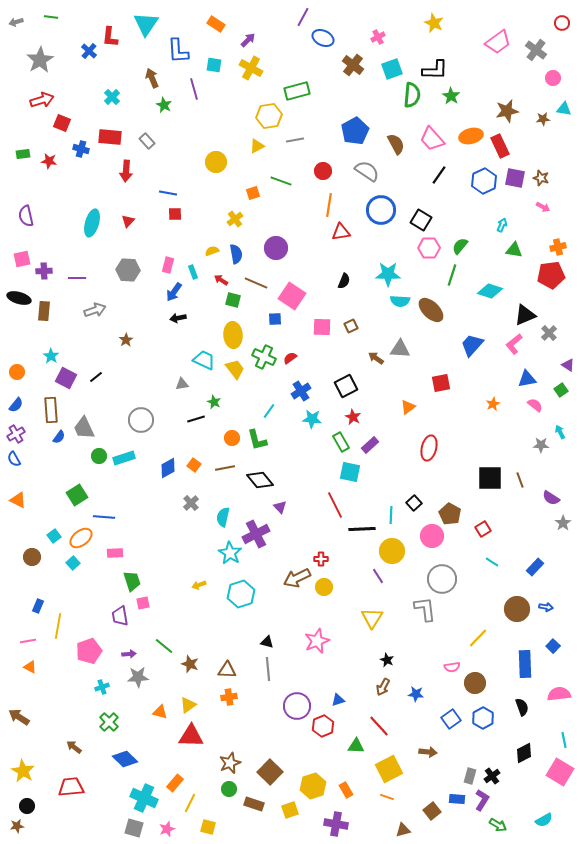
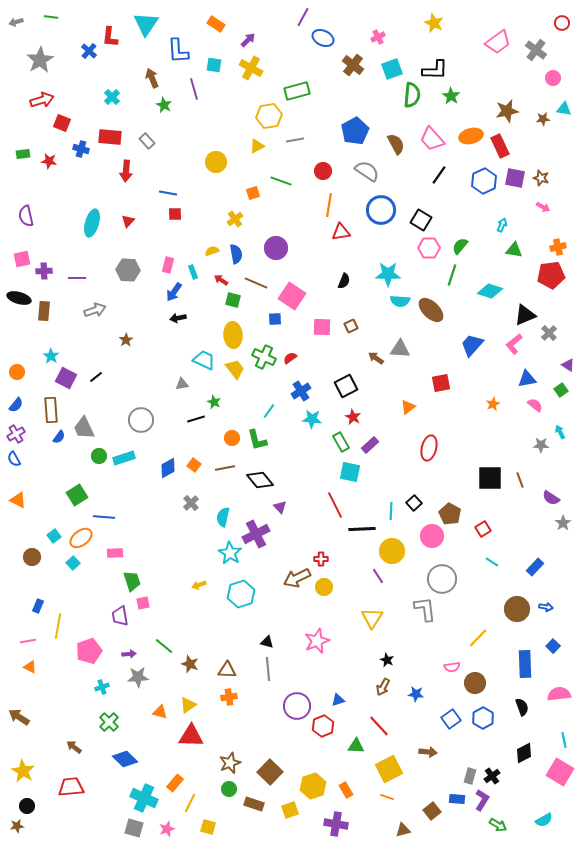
cyan line at (391, 515): moved 4 px up
